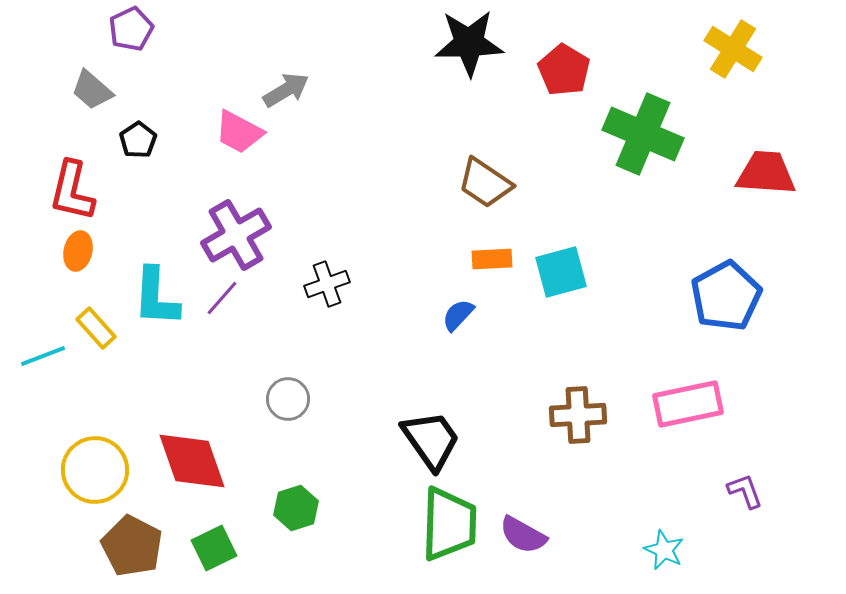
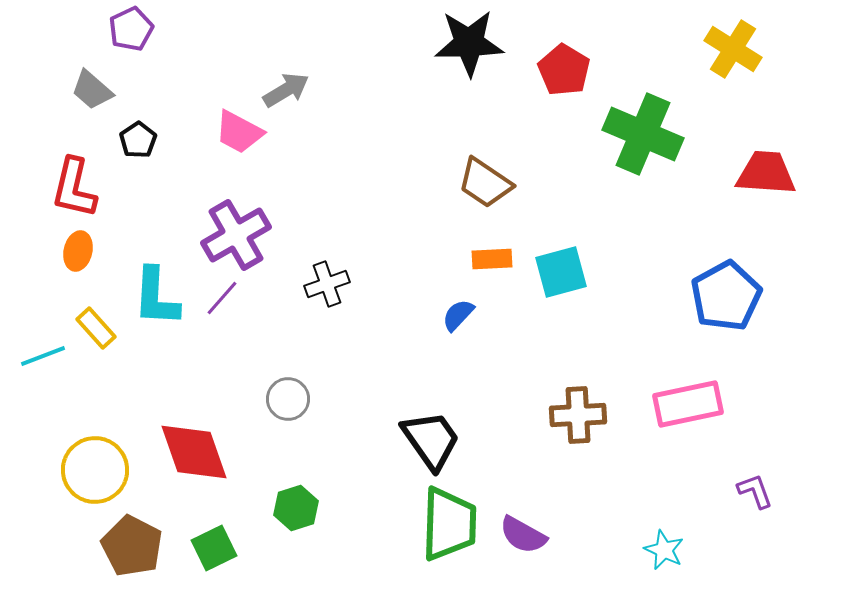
red L-shape: moved 2 px right, 3 px up
red diamond: moved 2 px right, 9 px up
purple L-shape: moved 10 px right
